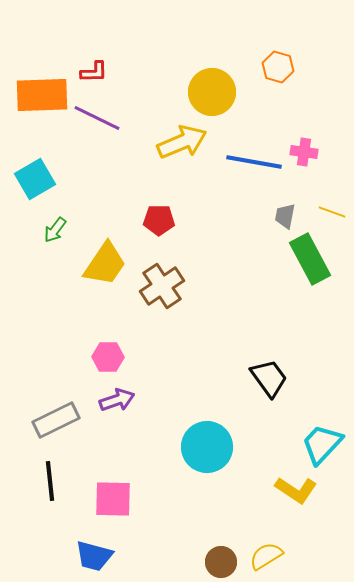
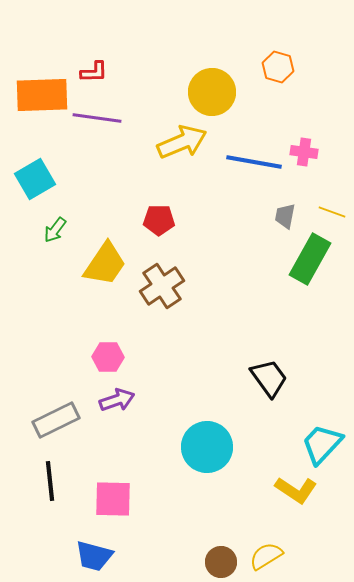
purple line: rotated 18 degrees counterclockwise
green rectangle: rotated 57 degrees clockwise
